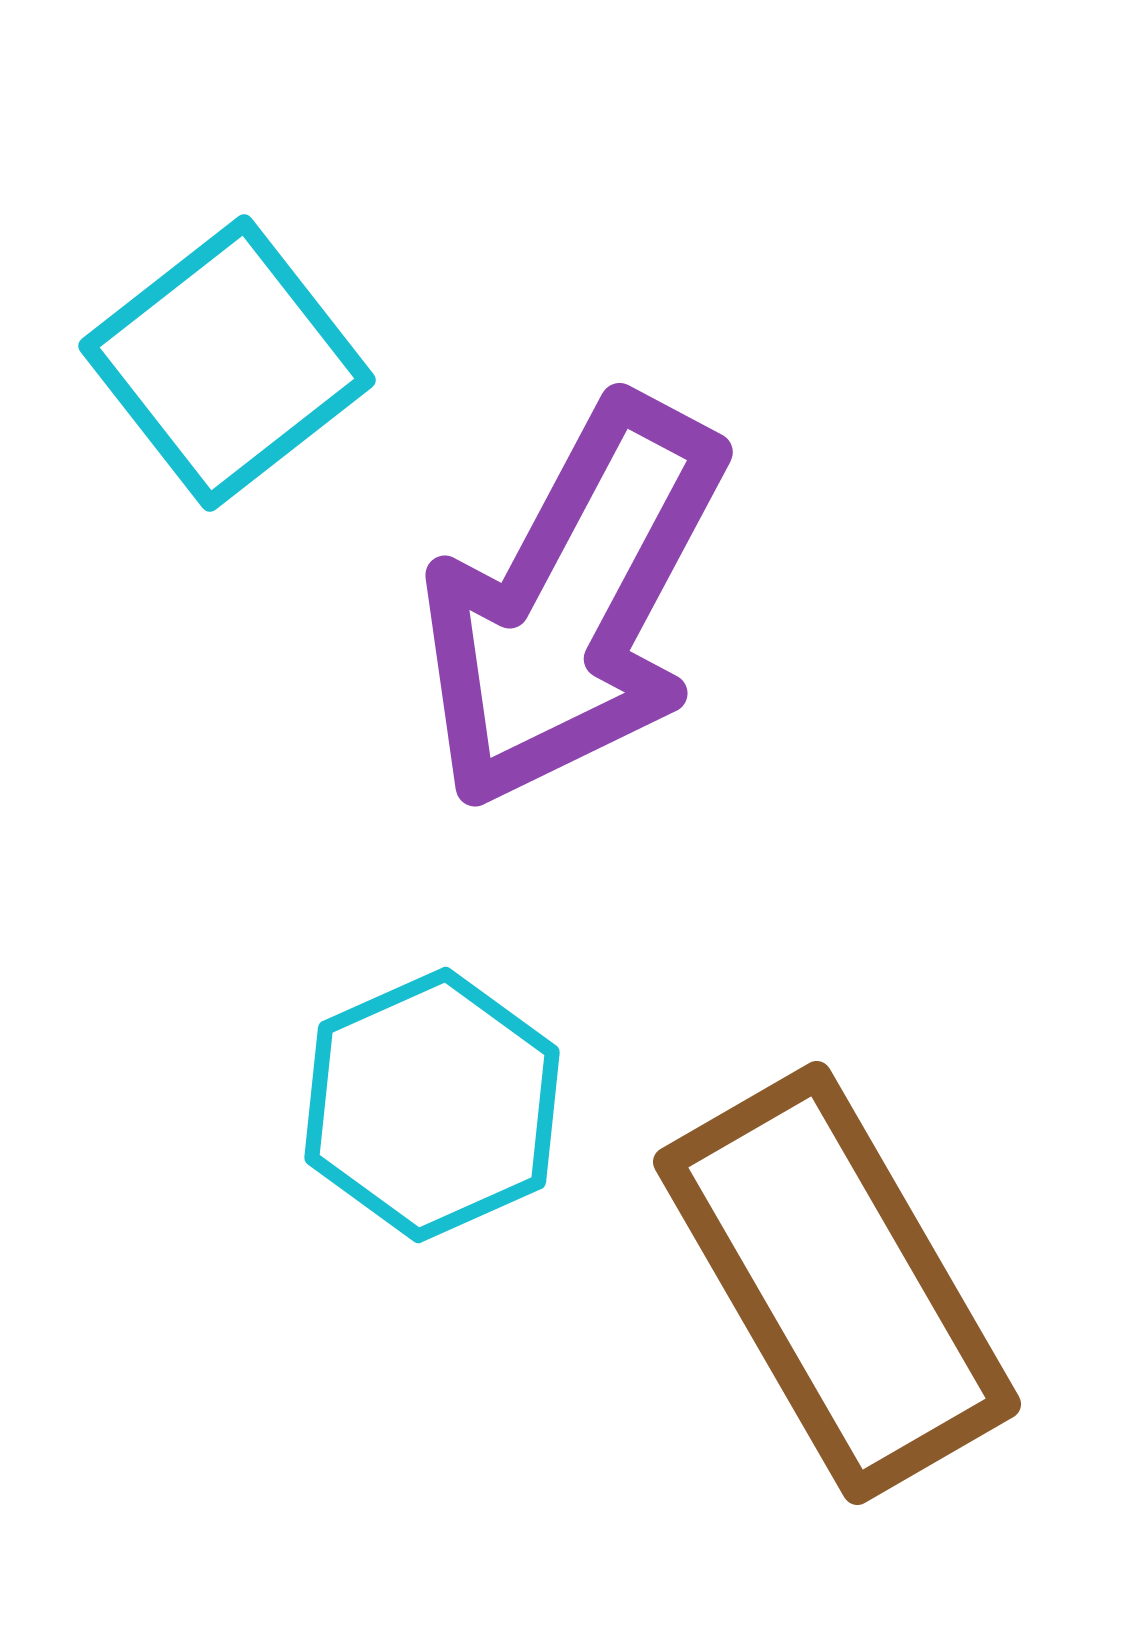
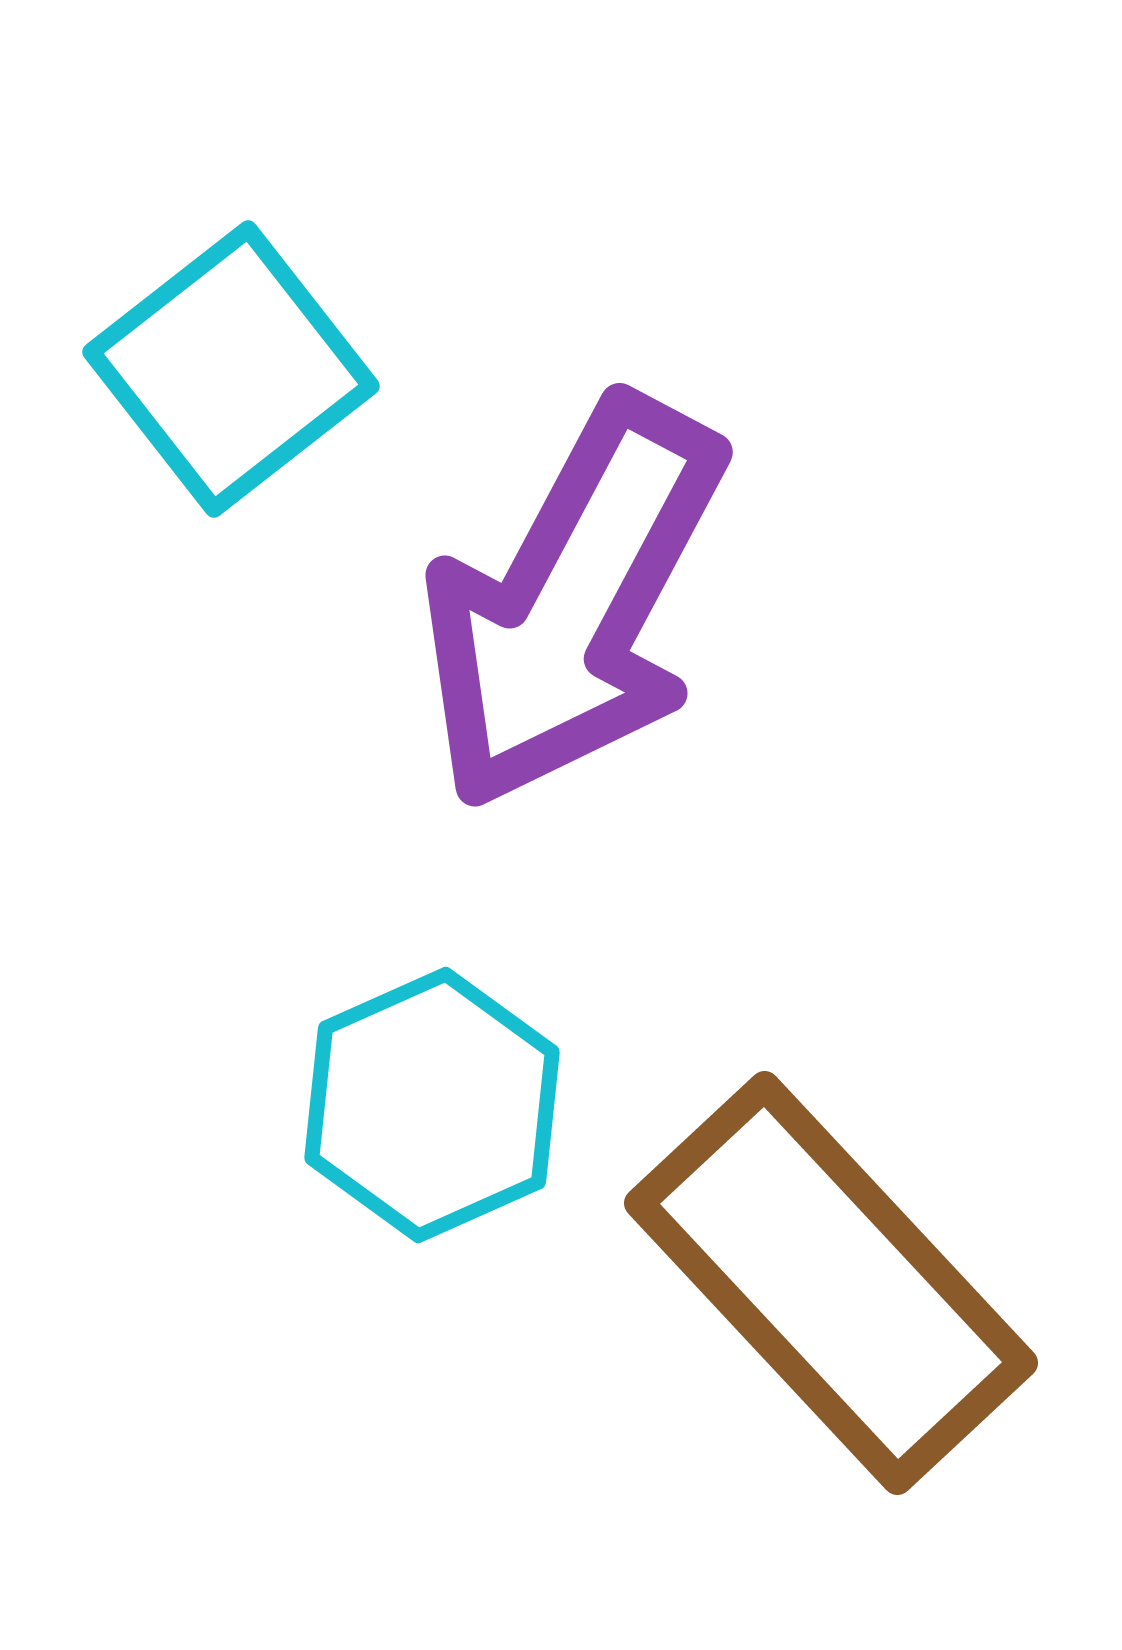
cyan square: moved 4 px right, 6 px down
brown rectangle: moved 6 px left; rotated 13 degrees counterclockwise
